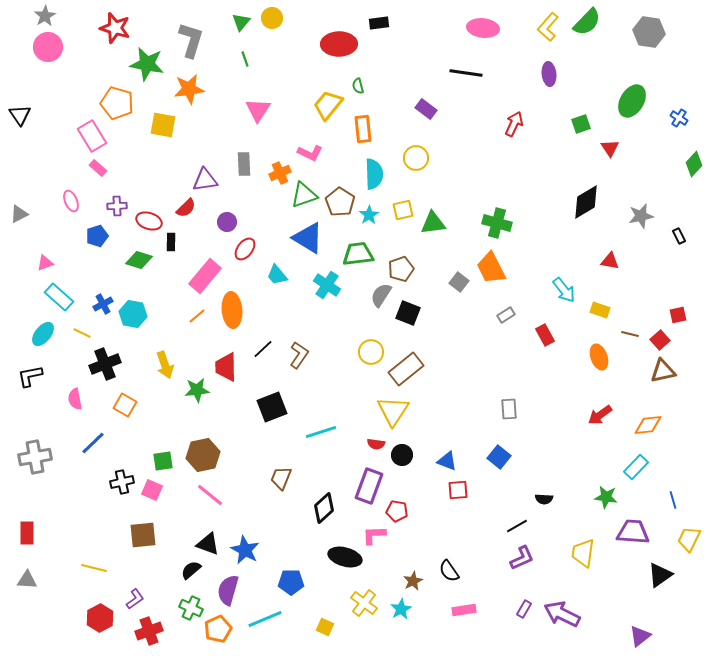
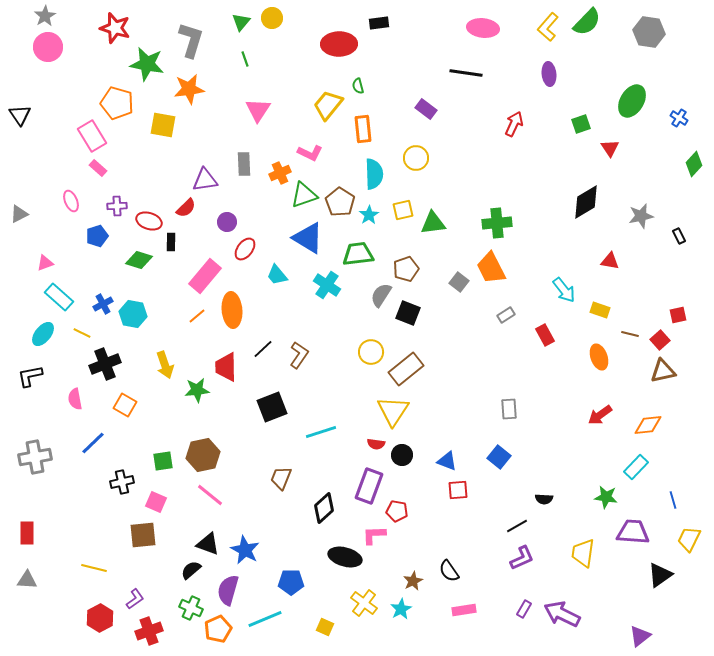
green cross at (497, 223): rotated 20 degrees counterclockwise
brown pentagon at (401, 269): moved 5 px right
pink square at (152, 490): moved 4 px right, 12 px down
